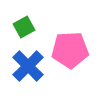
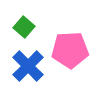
green square: rotated 20 degrees counterclockwise
